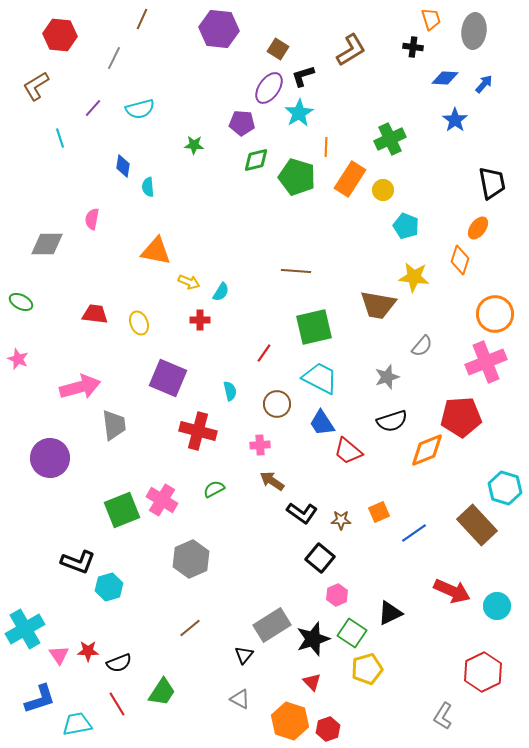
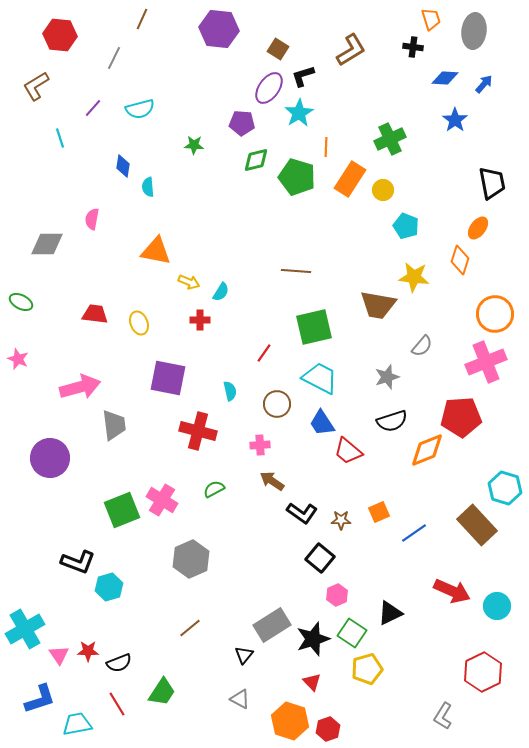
purple square at (168, 378): rotated 12 degrees counterclockwise
